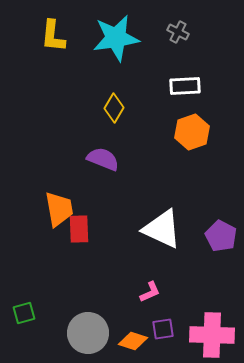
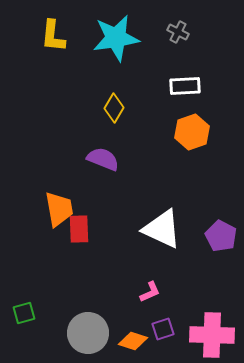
purple square: rotated 10 degrees counterclockwise
